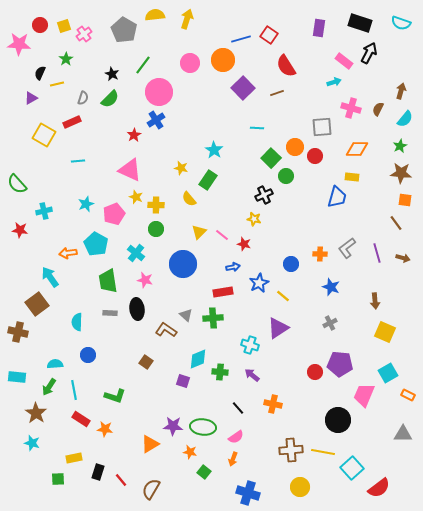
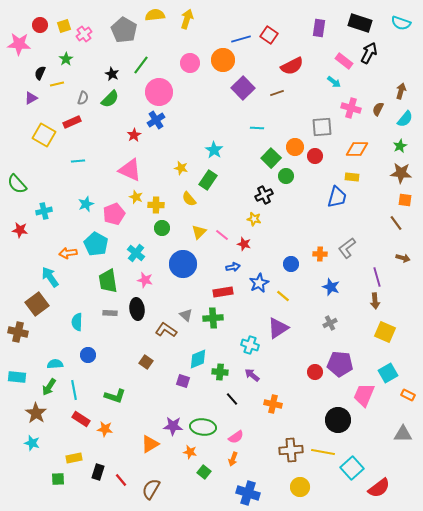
green line at (143, 65): moved 2 px left
red semicircle at (286, 66): moved 6 px right; rotated 85 degrees counterclockwise
cyan arrow at (334, 82): rotated 56 degrees clockwise
green circle at (156, 229): moved 6 px right, 1 px up
purple line at (377, 253): moved 24 px down
black line at (238, 408): moved 6 px left, 9 px up
